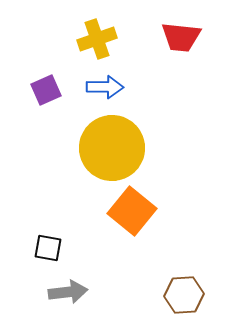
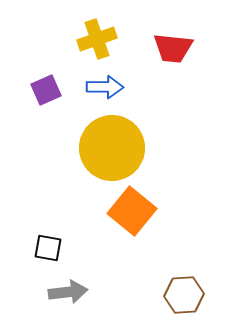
red trapezoid: moved 8 px left, 11 px down
